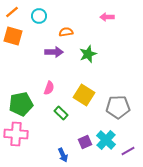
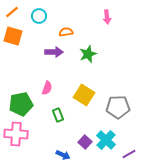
pink arrow: rotated 96 degrees counterclockwise
pink semicircle: moved 2 px left
green rectangle: moved 3 px left, 2 px down; rotated 24 degrees clockwise
purple square: rotated 24 degrees counterclockwise
purple line: moved 1 px right, 3 px down
blue arrow: rotated 40 degrees counterclockwise
